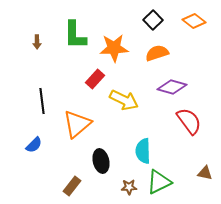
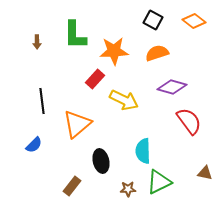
black square: rotated 18 degrees counterclockwise
orange star: moved 3 px down
brown star: moved 1 px left, 2 px down
